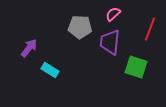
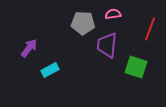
pink semicircle: rotated 35 degrees clockwise
gray pentagon: moved 3 px right, 4 px up
purple trapezoid: moved 3 px left, 3 px down
cyan rectangle: rotated 60 degrees counterclockwise
